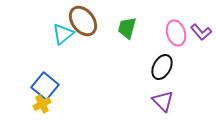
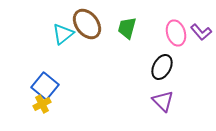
brown ellipse: moved 4 px right, 3 px down
